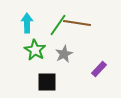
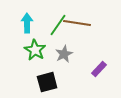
black square: rotated 15 degrees counterclockwise
